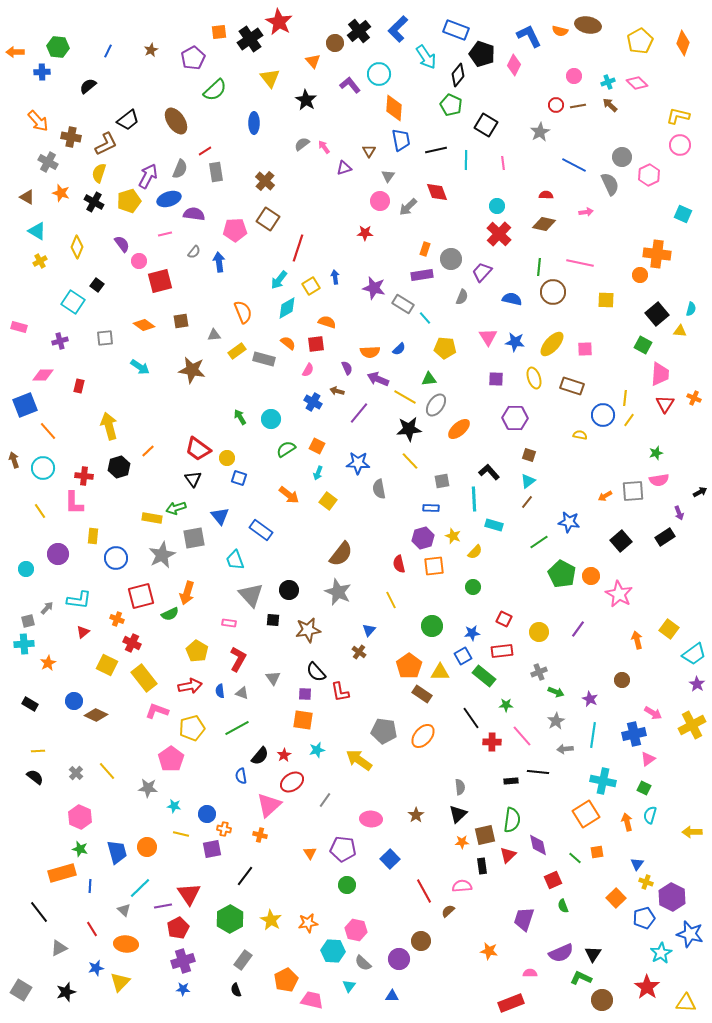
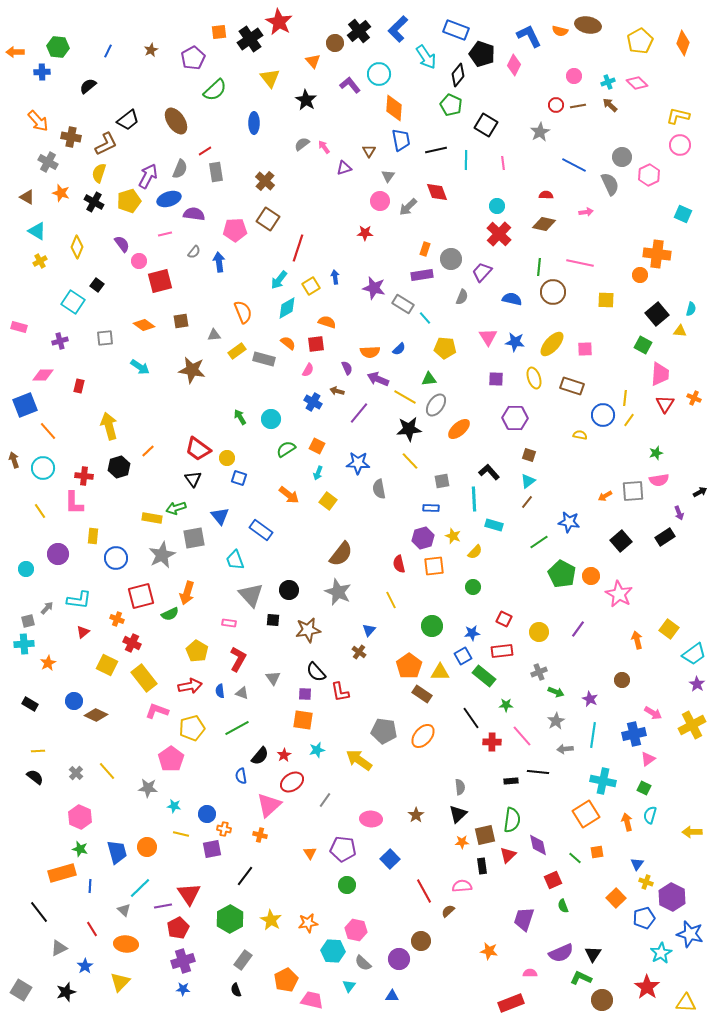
blue star at (96, 968): moved 11 px left, 2 px up; rotated 21 degrees counterclockwise
